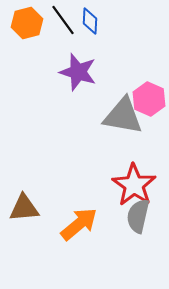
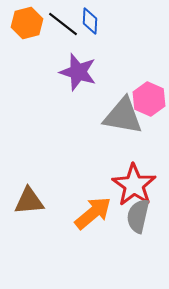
black line: moved 4 px down; rotated 16 degrees counterclockwise
brown triangle: moved 5 px right, 7 px up
orange arrow: moved 14 px right, 11 px up
